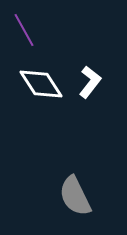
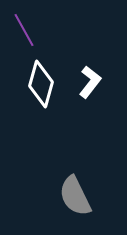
white diamond: rotated 48 degrees clockwise
